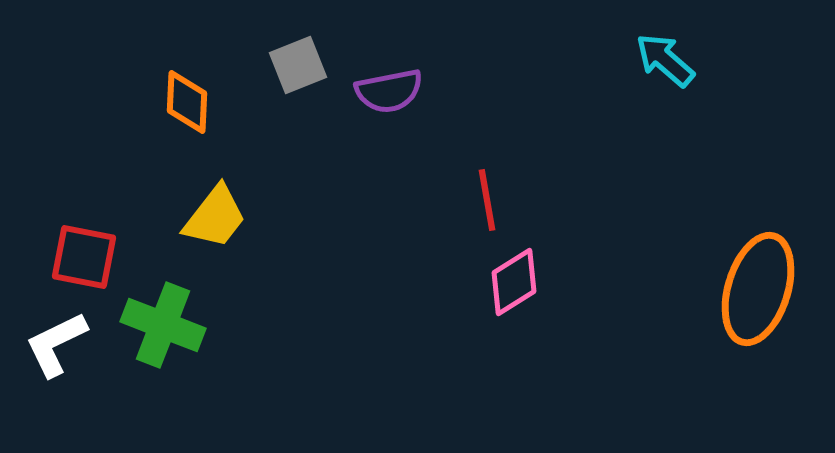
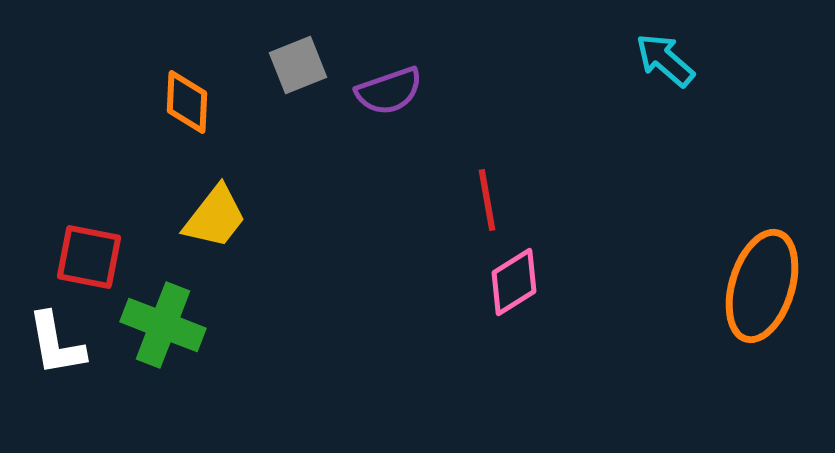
purple semicircle: rotated 8 degrees counterclockwise
red square: moved 5 px right
orange ellipse: moved 4 px right, 3 px up
white L-shape: rotated 74 degrees counterclockwise
